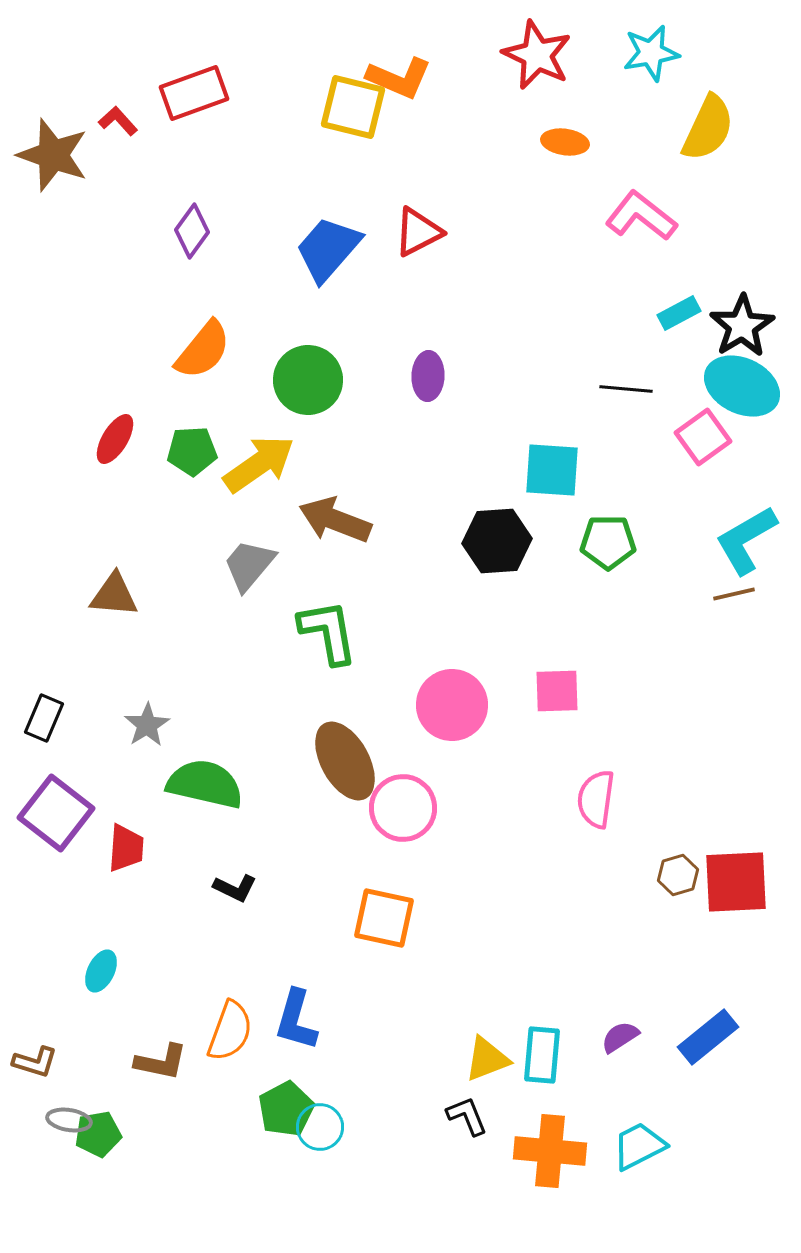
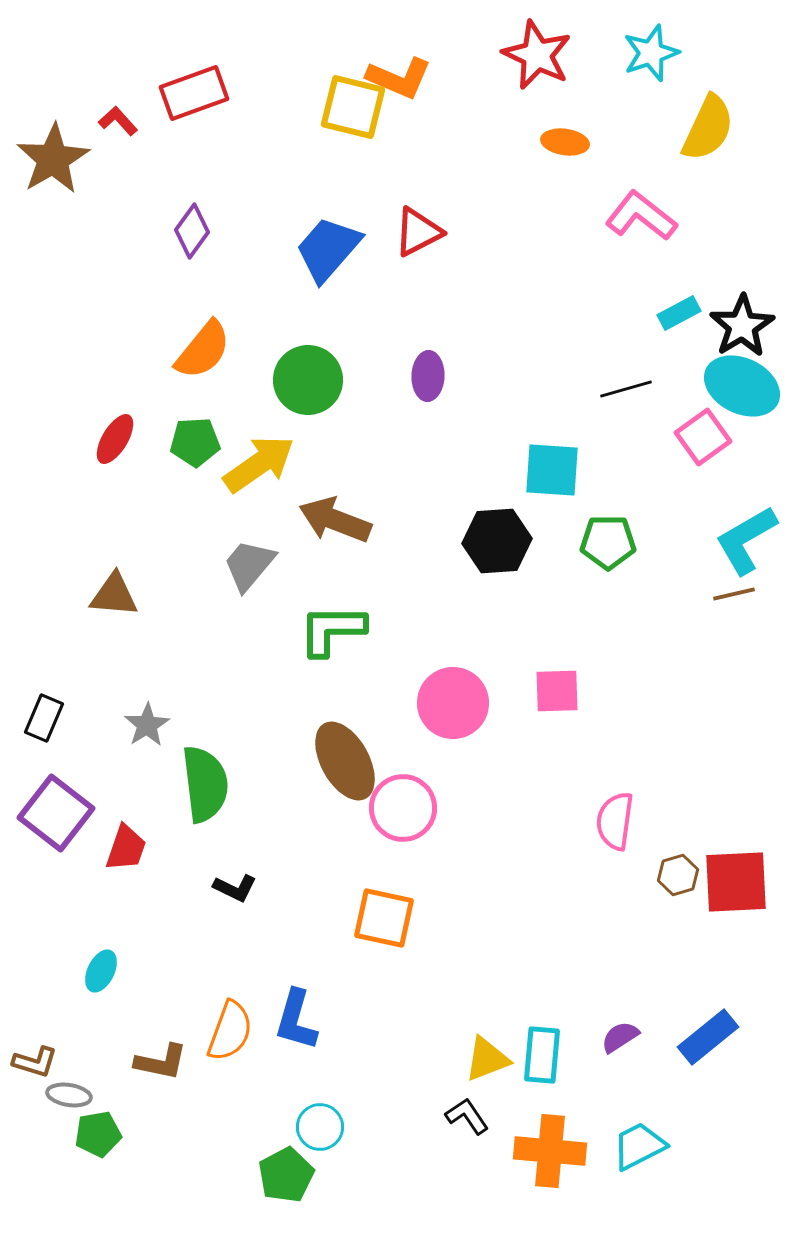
cyan star at (651, 53): rotated 8 degrees counterclockwise
brown star at (53, 155): moved 4 px down; rotated 22 degrees clockwise
black line at (626, 389): rotated 21 degrees counterclockwise
green pentagon at (192, 451): moved 3 px right, 9 px up
green L-shape at (328, 632): moved 4 px right, 2 px up; rotated 80 degrees counterclockwise
pink circle at (452, 705): moved 1 px right, 2 px up
green semicircle at (205, 784): rotated 70 degrees clockwise
pink semicircle at (596, 799): moved 19 px right, 22 px down
red trapezoid at (126, 848): rotated 15 degrees clockwise
green pentagon at (286, 1109): moved 66 px down
black L-shape at (467, 1116): rotated 12 degrees counterclockwise
gray ellipse at (69, 1120): moved 25 px up
